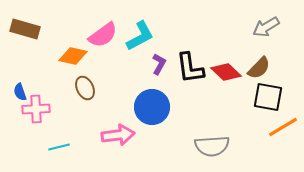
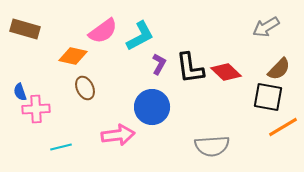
pink semicircle: moved 4 px up
brown semicircle: moved 20 px right, 1 px down
cyan line: moved 2 px right
